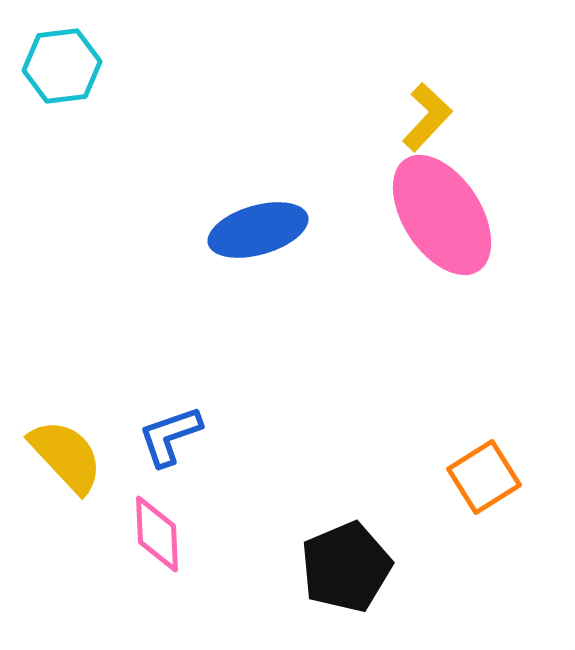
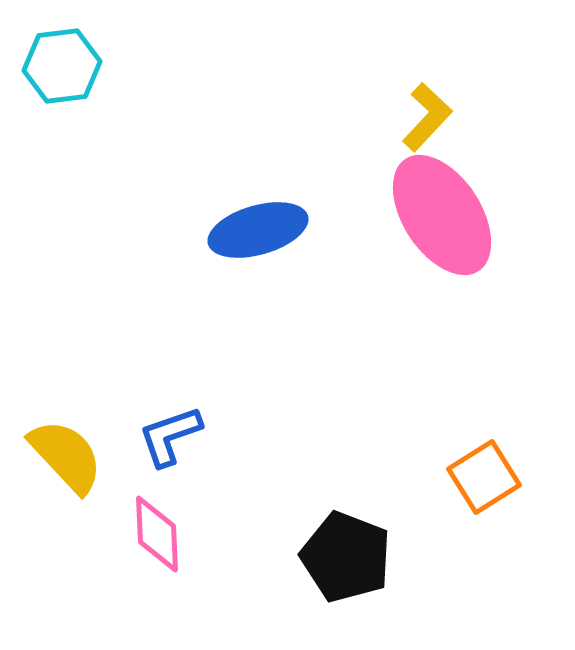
black pentagon: moved 10 px up; rotated 28 degrees counterclockwise
